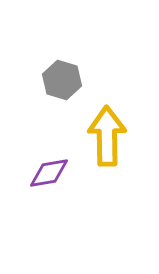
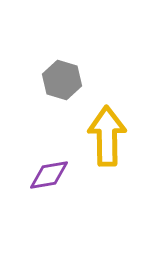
purple diamond: moved 2 px down
